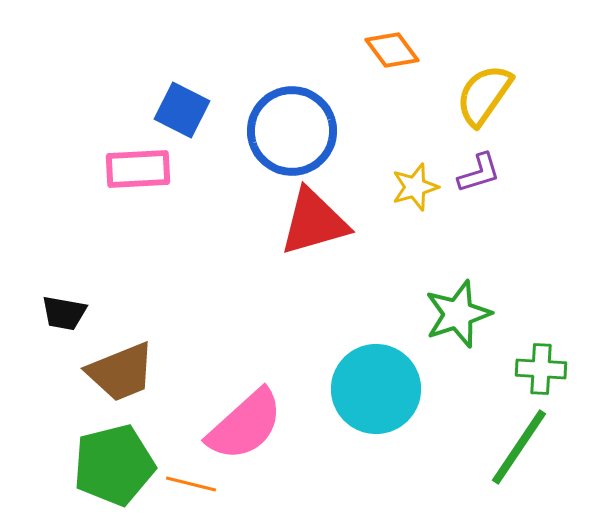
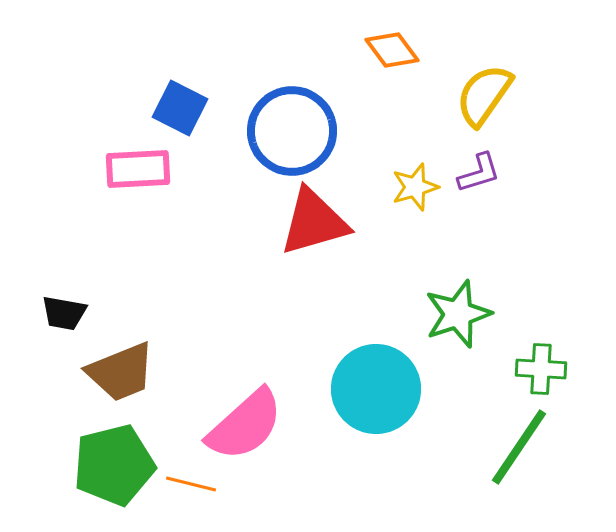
blue square: moved 2 px left, 2 px up
